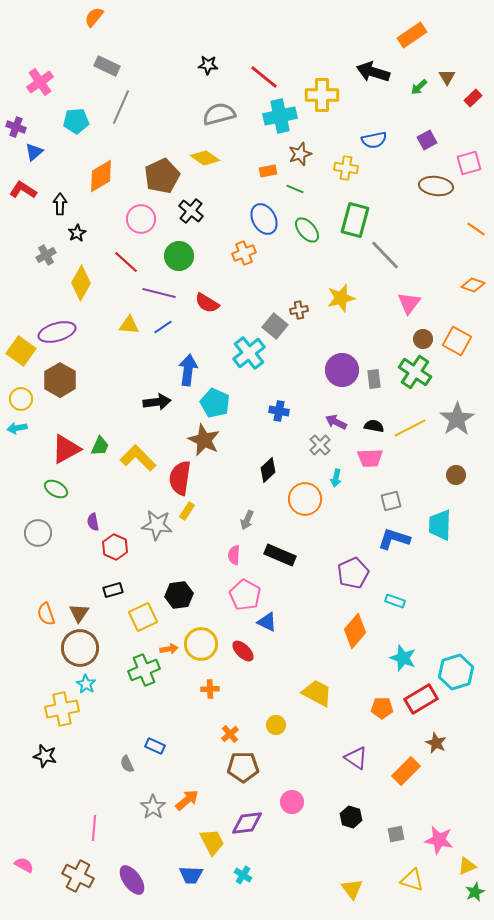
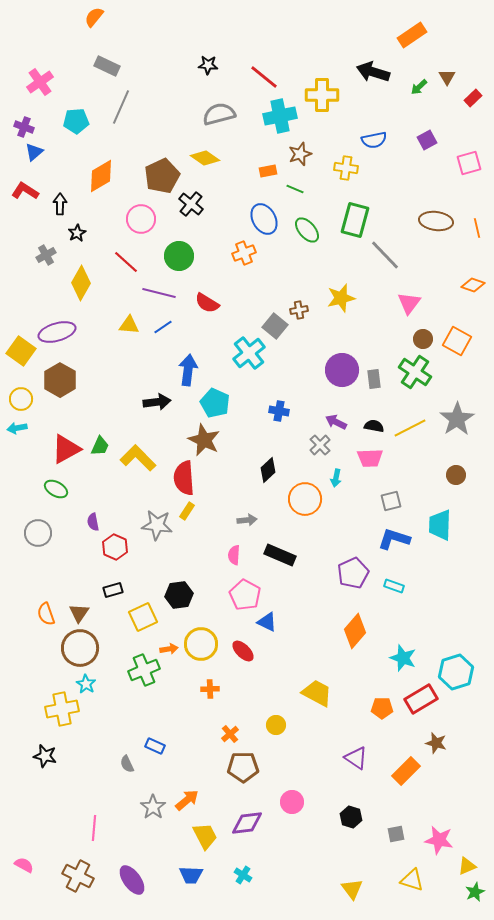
purple cross at (16, 127): moved 8 px right
brown ellipse at (436, 186): moved 35 px down
red L-shape at (23, 190): moved 2 px right, 1 px down
black cross at (191, 211): moved 7 px up
orange line at (476, 229): moved 1 px right, 1 px up; rotated 42 degrees clockwise
red semicircle at (180, 478): moved 4 px right; rotated 12 degrees counterclockwise
gray arrow at (247, 520): rotated 120 degrees counterclockwise
cyan rectangle at (395, 601): moved 1 px left, 15 px up
brown star at (436, 743): rotated 10 degrees counterclockwise
yellow trapezoid at (212, 842): moved 7 px left, 6 px up
